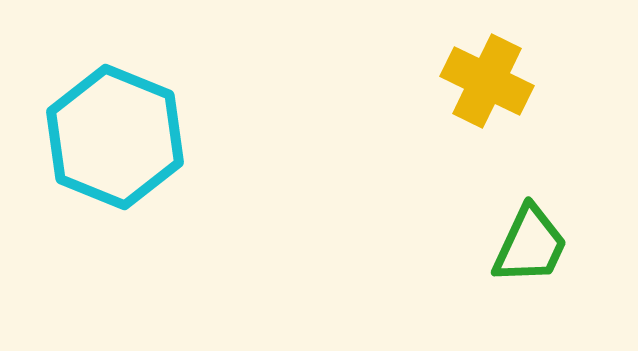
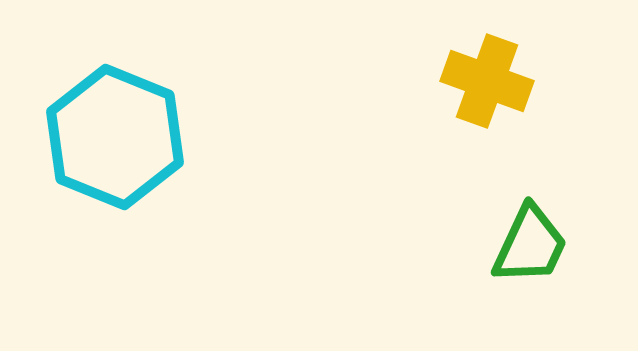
yellow cross: rotated 6 degrees counterclockwise
